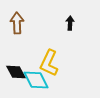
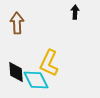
black arrow: moved 5 px right, 11 px up
black diamond: rotated 25 degrees clockwise
